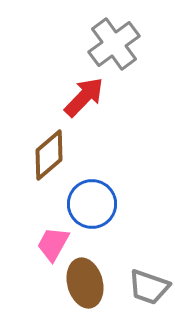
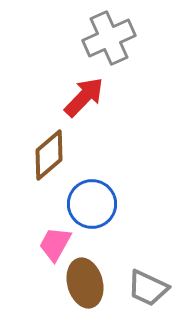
gray cross: moved 5 px left, 6 px up; rotated 12 degrees clockwise
pink trapezoid: moved 2 px right
gray trapezoid: moved 1 px left, 1 px down; rotated 6 degrees clockwise
